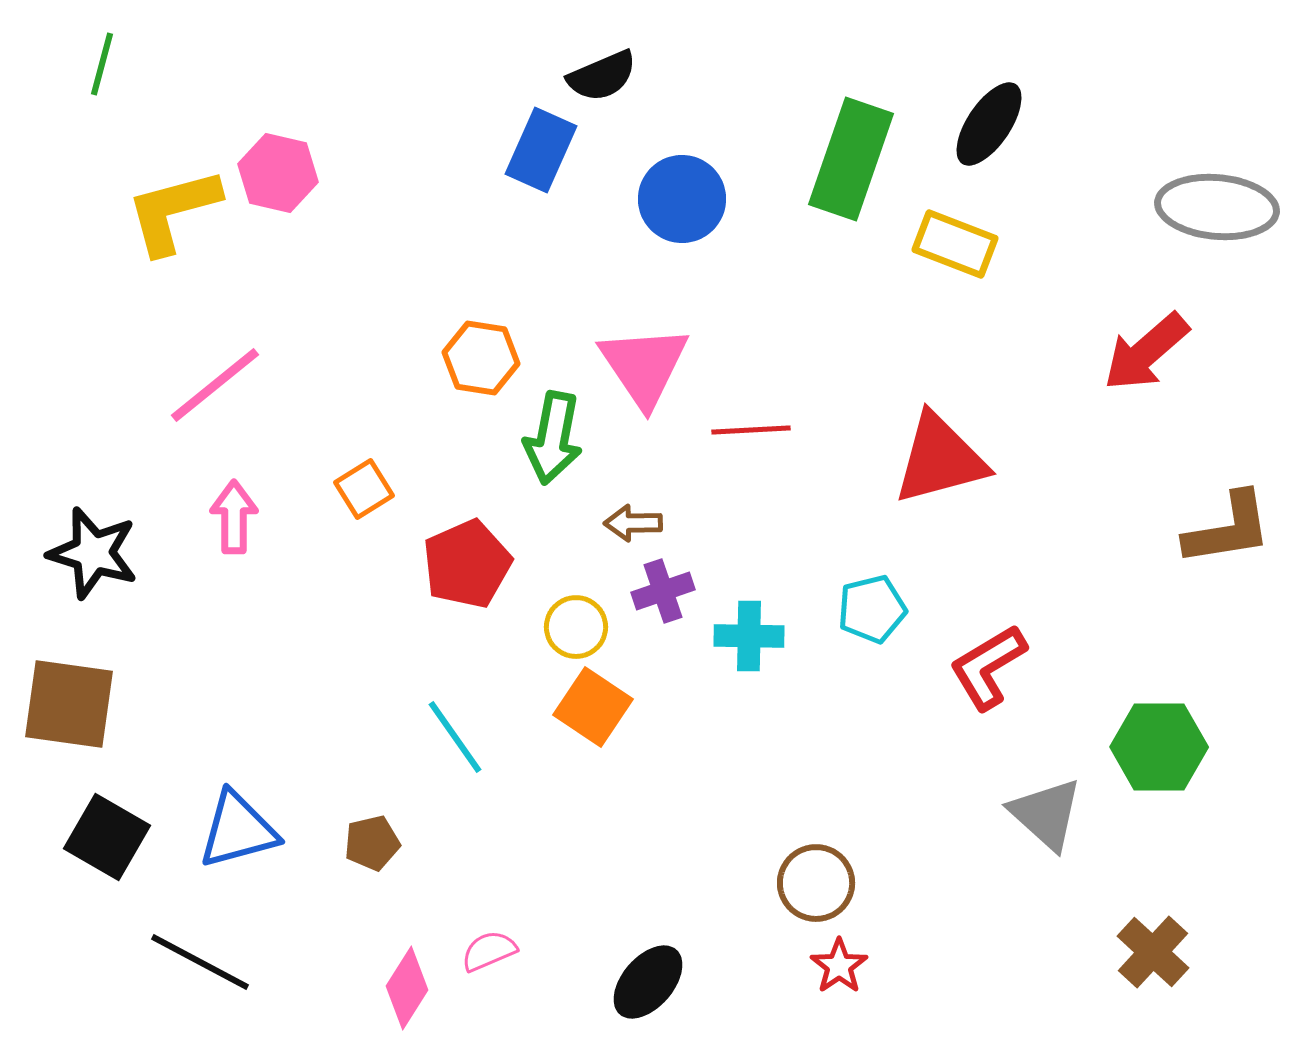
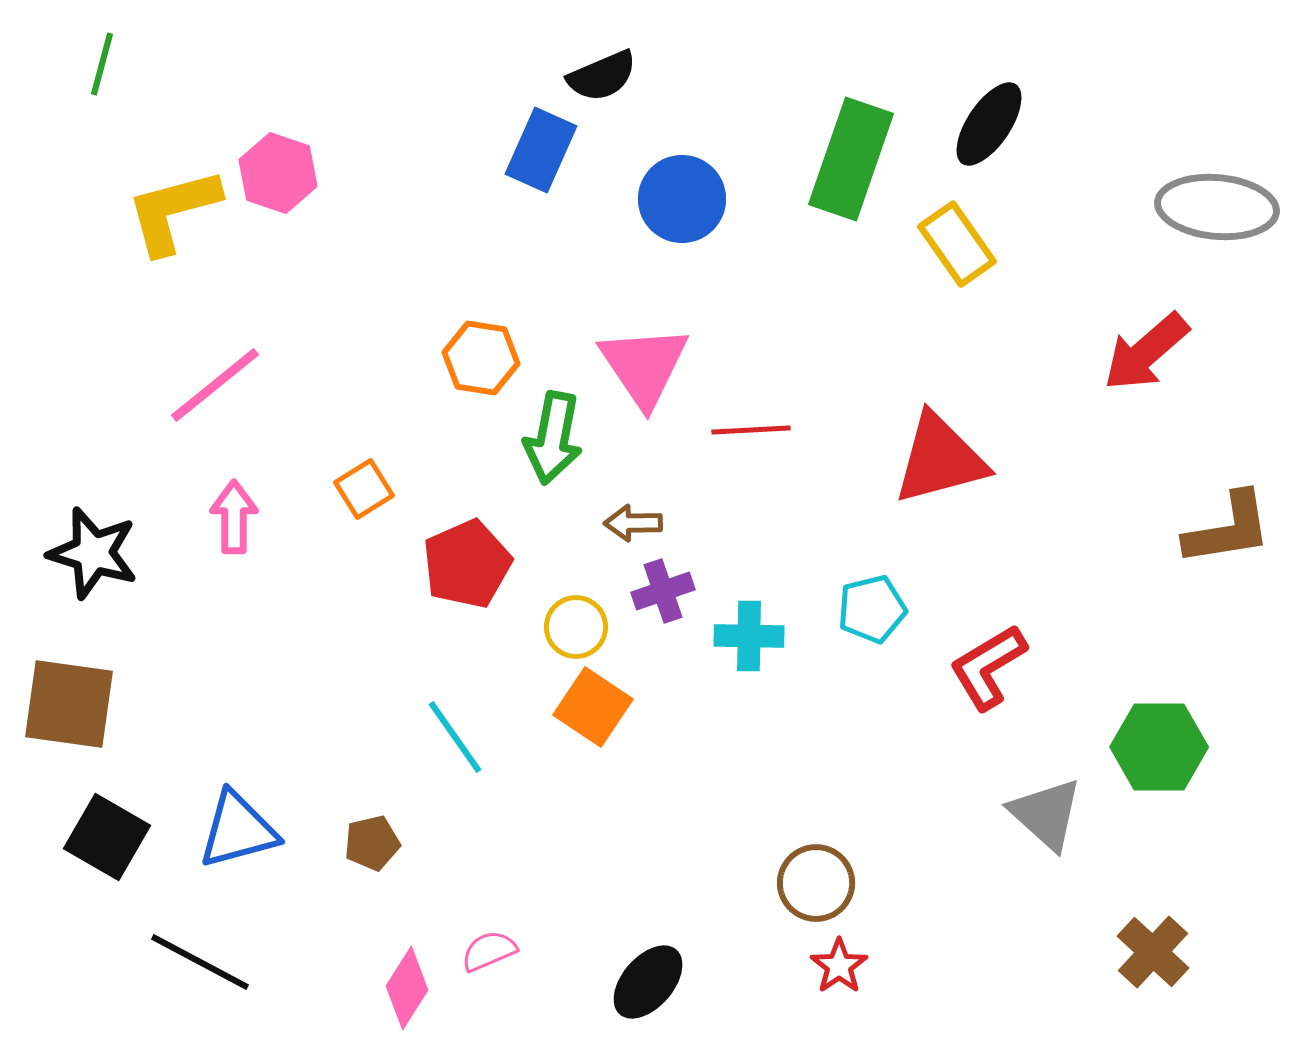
pink hexagon at (278, 173): rotated 6 degrees clockwise
yellow rectangle at (955, 244): moved 2 px right; rotated 34 degrees clockwise
